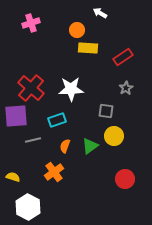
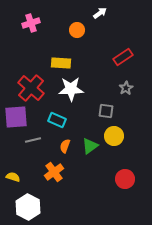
white arrow: rotated 112 degrees clockwise
yellow rectangle: moved 27 px left, 15 px down
purple square: moved 1 px down
cyan rectangle: rotated 42 degrees clockwise
